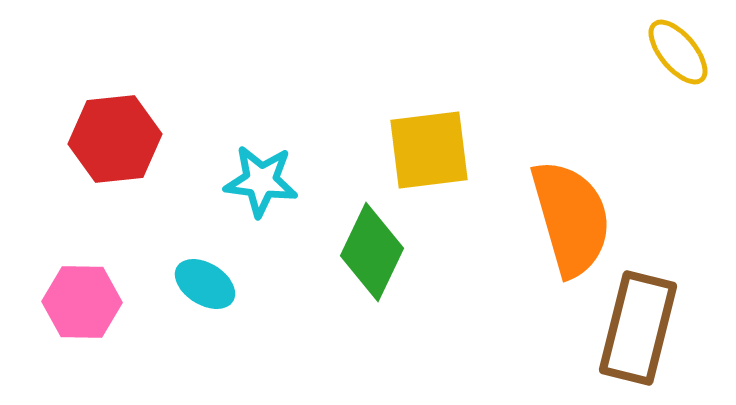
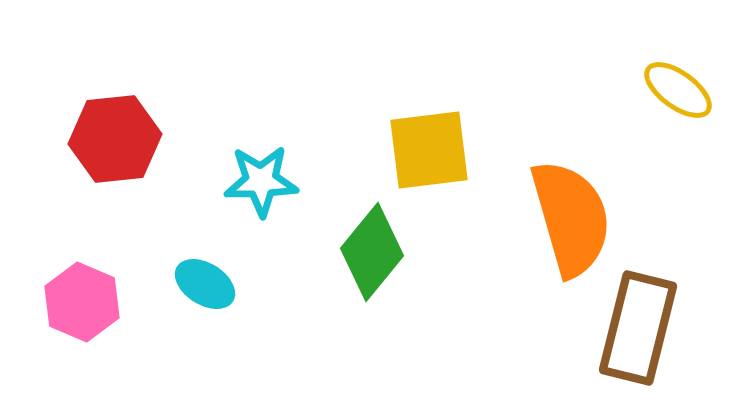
yellow ellipse: moved 38 px down; rotated 14 degrees counterclockwise
cyan star: rotated 8 degrees counterclockwise
green diamond: rotated 14 degrees clockwise
pink hexagon: rotated 22 degrees clockwise
